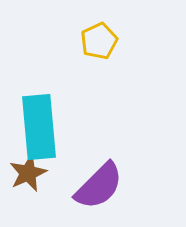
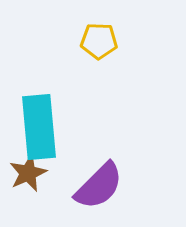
yellow pentagon: rotated 27 degrees clockwise
